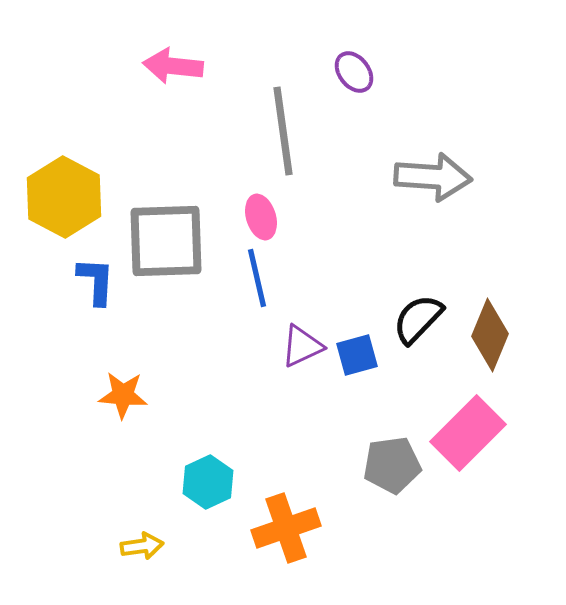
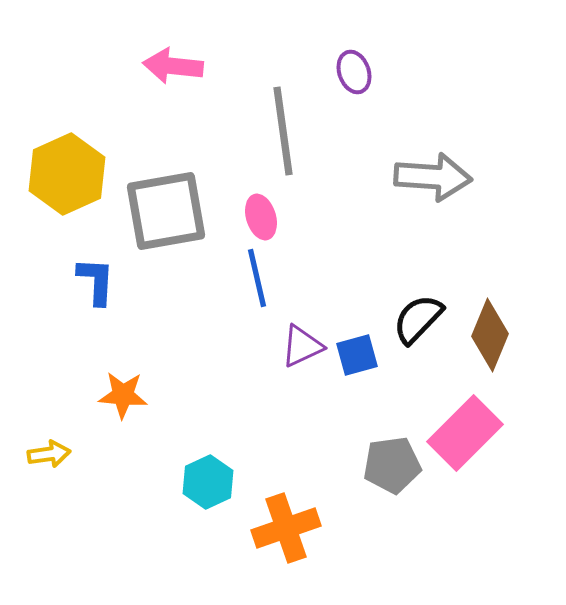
purple ellipse: rotated 18 degrees clockwise
yellow hexagon: moved 3 px right, 23 px up; rotated 8 degrees clockwise
gray square: moved 30 px up; rotated 8 degrees counterclockwise
pink rectangle: moved 3 px left
yellow arrow: moved 93 px left, 92 px up
